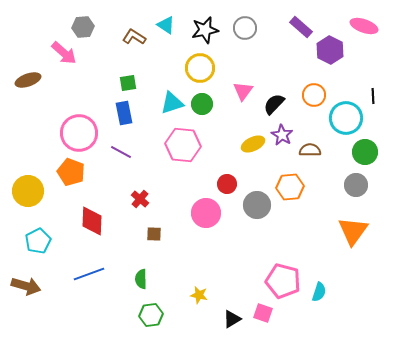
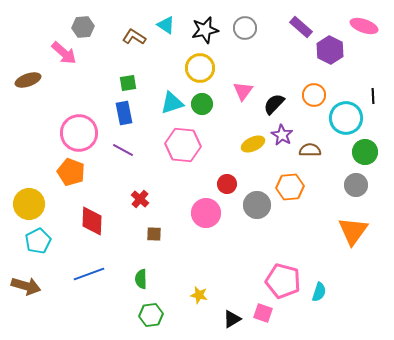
purple line at (121, 152): moved 2 px right, 2 px up
yellow circle at (28, 191): moved 1 px right, 13 px down
